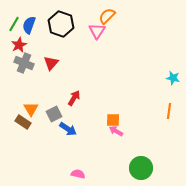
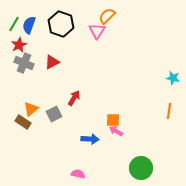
red triangle: moved 1 px right, 1 px up; rotated 21 degrees clockwise
orange triangle: rotated 21 degrees clockwise
blue arrow: moved 22 px right, 10 px down; rotated 30 degrees counterclockwise
